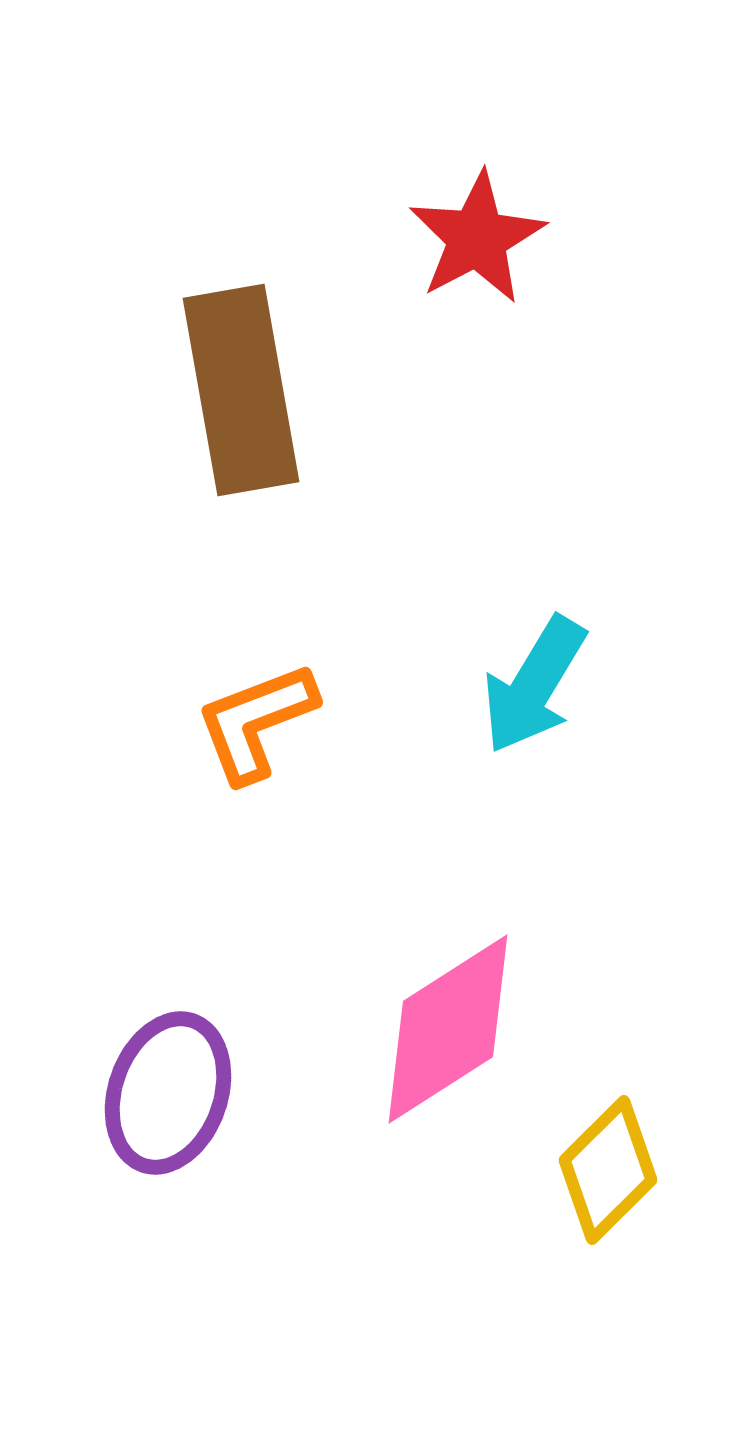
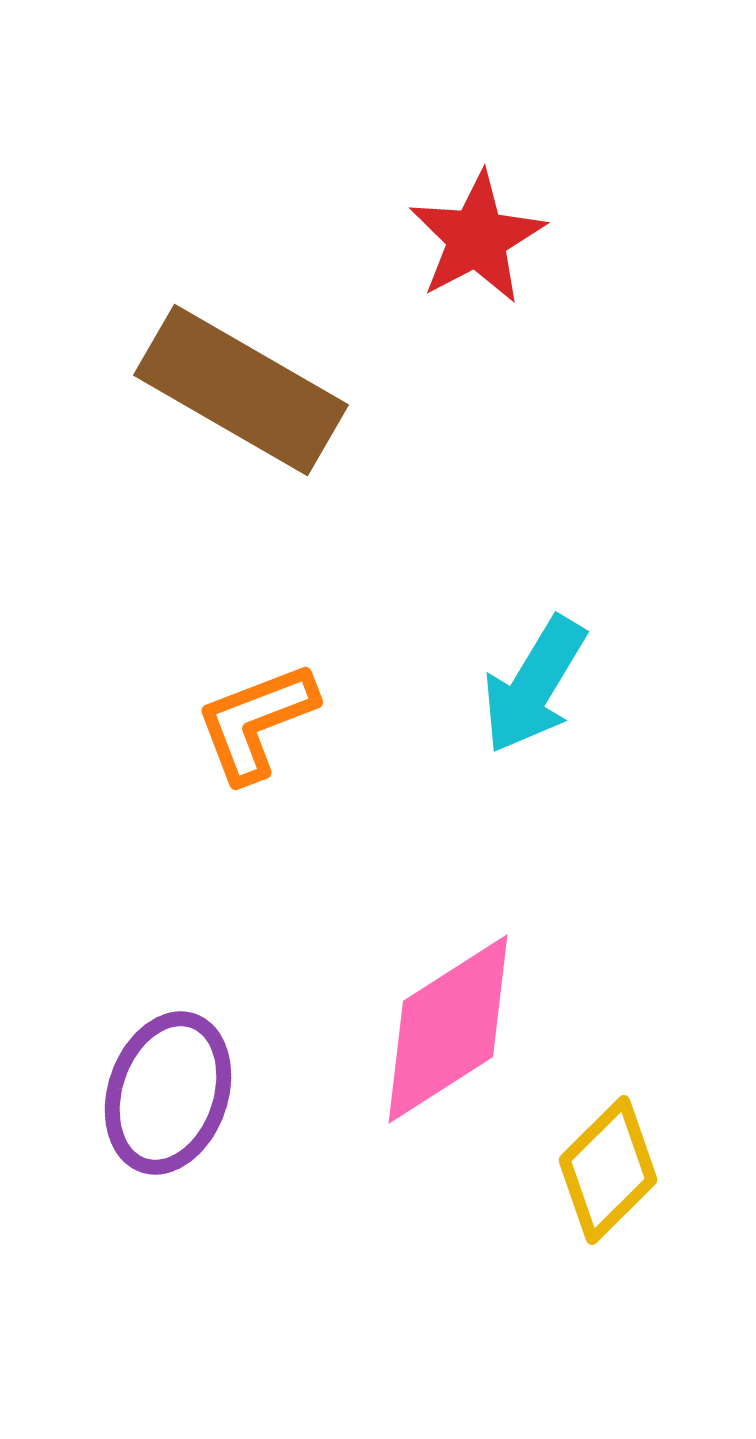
brown rectangle: rotated 50 degrees counterclockwise
